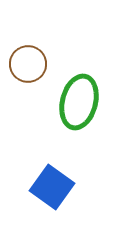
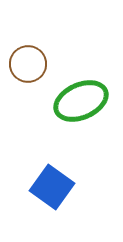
green ellipse: moved 2 px right, 1 px up; rotated 52 degrees clockwise
